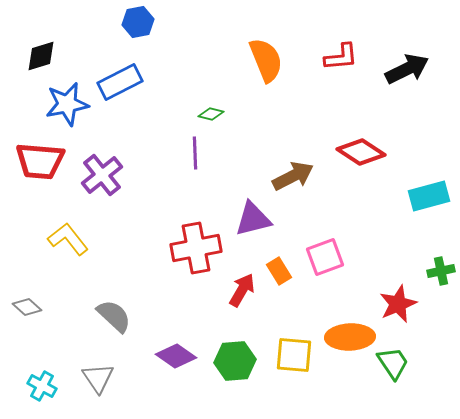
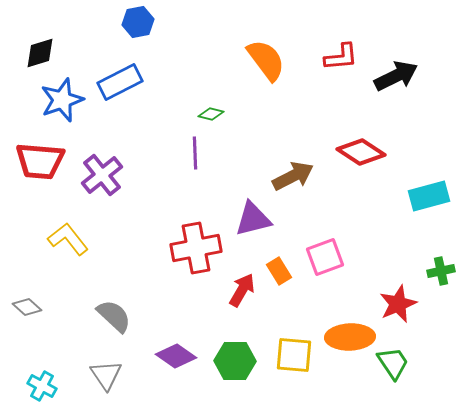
black diamond: moved 1 px left, 3 px up
orange semicircle: rotated 15 degrees counterclockwise
black arrow: moved 11 px left, 7 px down
blue star: moved 5 px left, 4 px up; rotated 9 degrees counterclockwise
green hexagon: rotated 6 degrees clockwise
gray triangle: moved 8 px right, 3 px up
